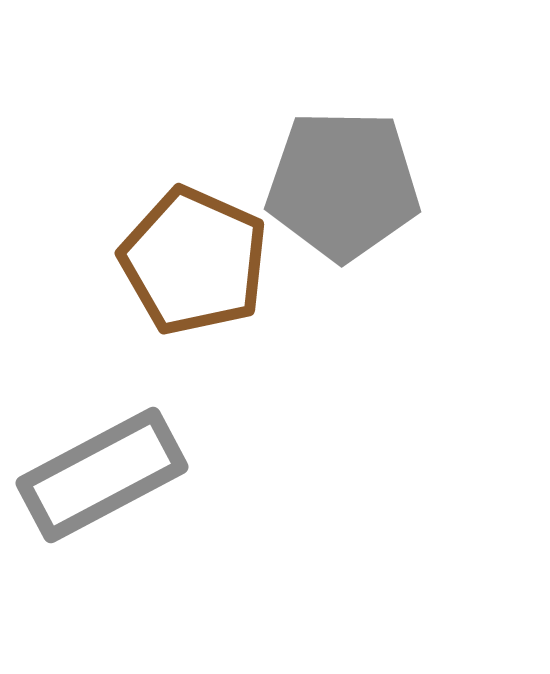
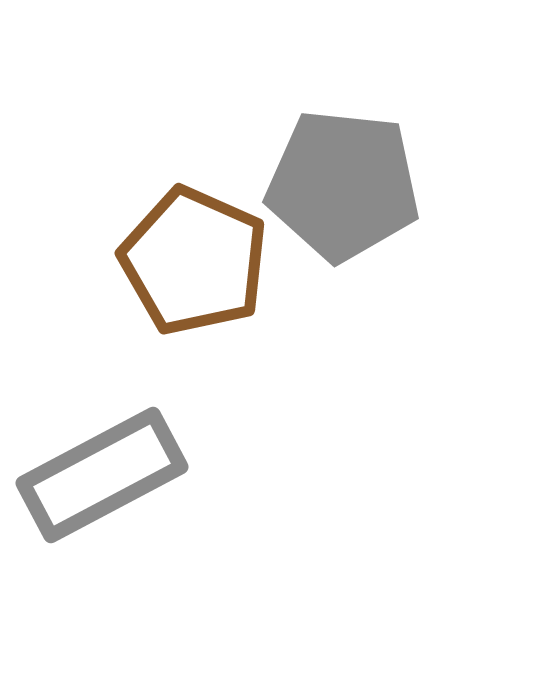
gray pentagon: rotated 5 degrees clockwise
